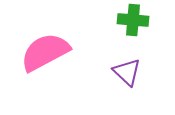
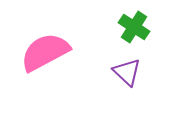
green cross: moved 1 px right, 7 px down; rotated 28 degrees clockwise
